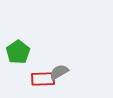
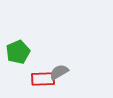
green pentagon: rotated 10 degrees clockwise
